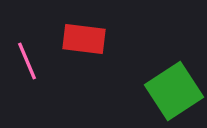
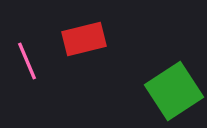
red rectangle: rotated 21 degrees counterclockwise
